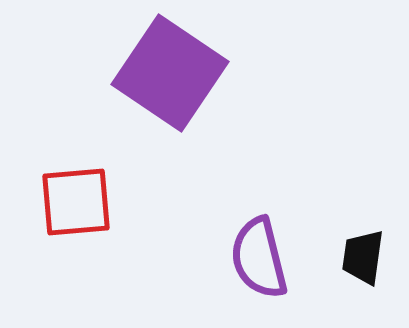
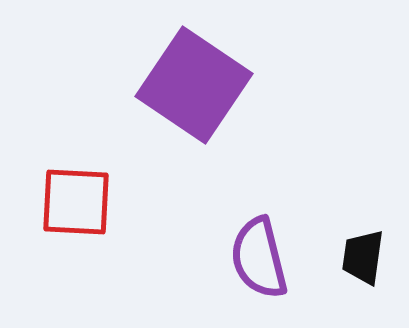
purple square: moved 24 px right, 12 px down
red square: rotated 8 degrees clockwise
